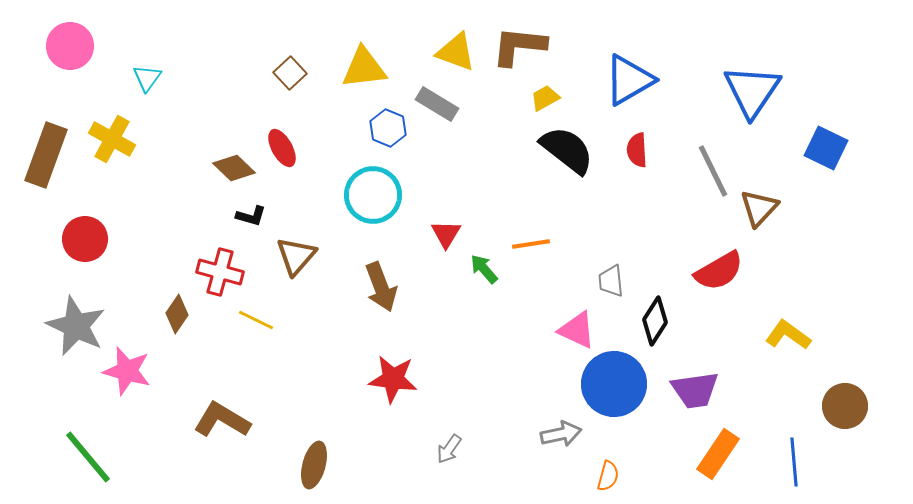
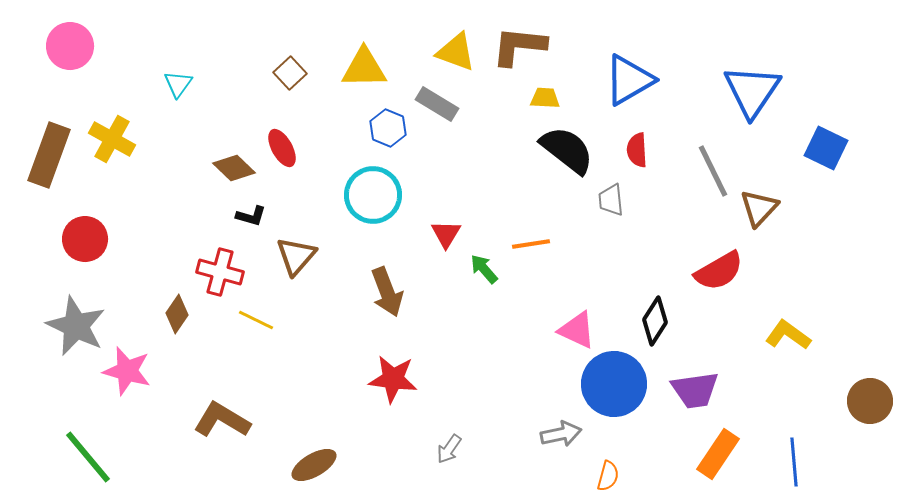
yellow triangle at (364, 68): rotated 6 degrees clockwise
cyan triangle at (147, 78): moved 31 px right, 6 px down
yellow trapezoid at (545, 98): rotated 32 degrees clockwise
brown rectangle at (46, 155): moved 3 px right
gray trapezoid at (611, 281): moved 81 px up
brown arrow at (381, 287): moved 6 px right, 5 px down
brown circle at (845, 406): moved 25 px right, 5 px up
brown ellipse at (314, 465): rotated 45 degrees clockwise
